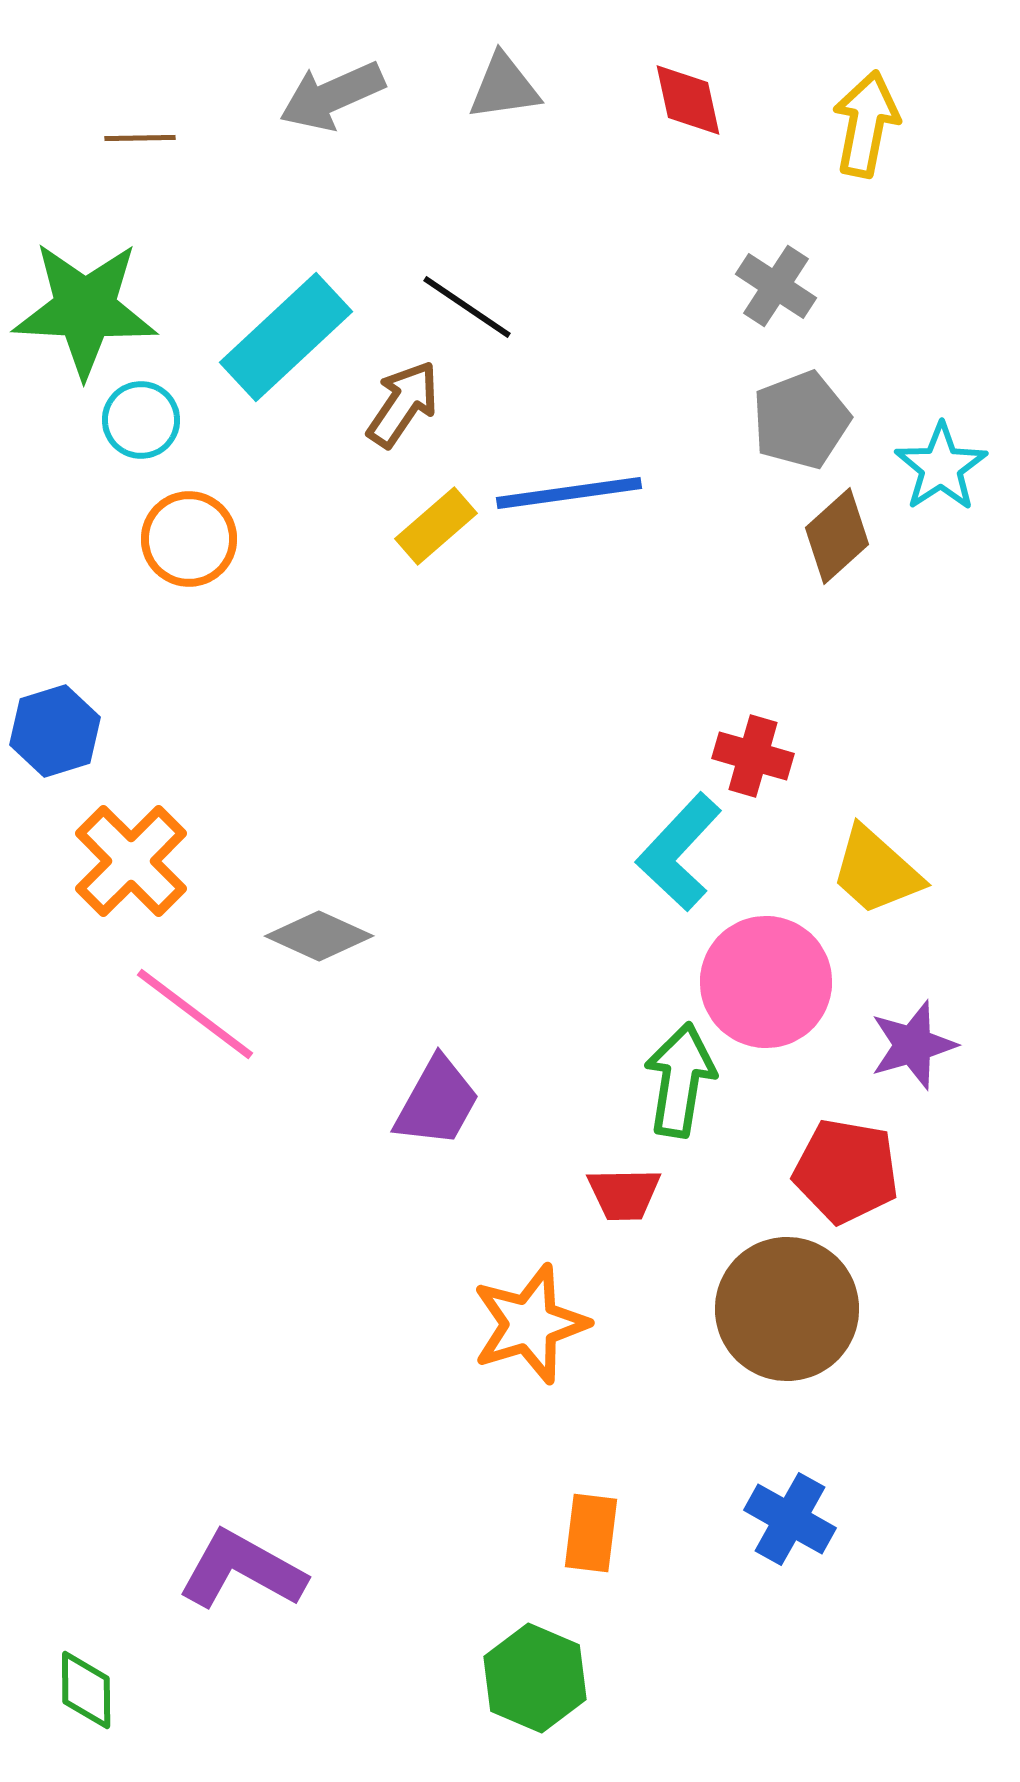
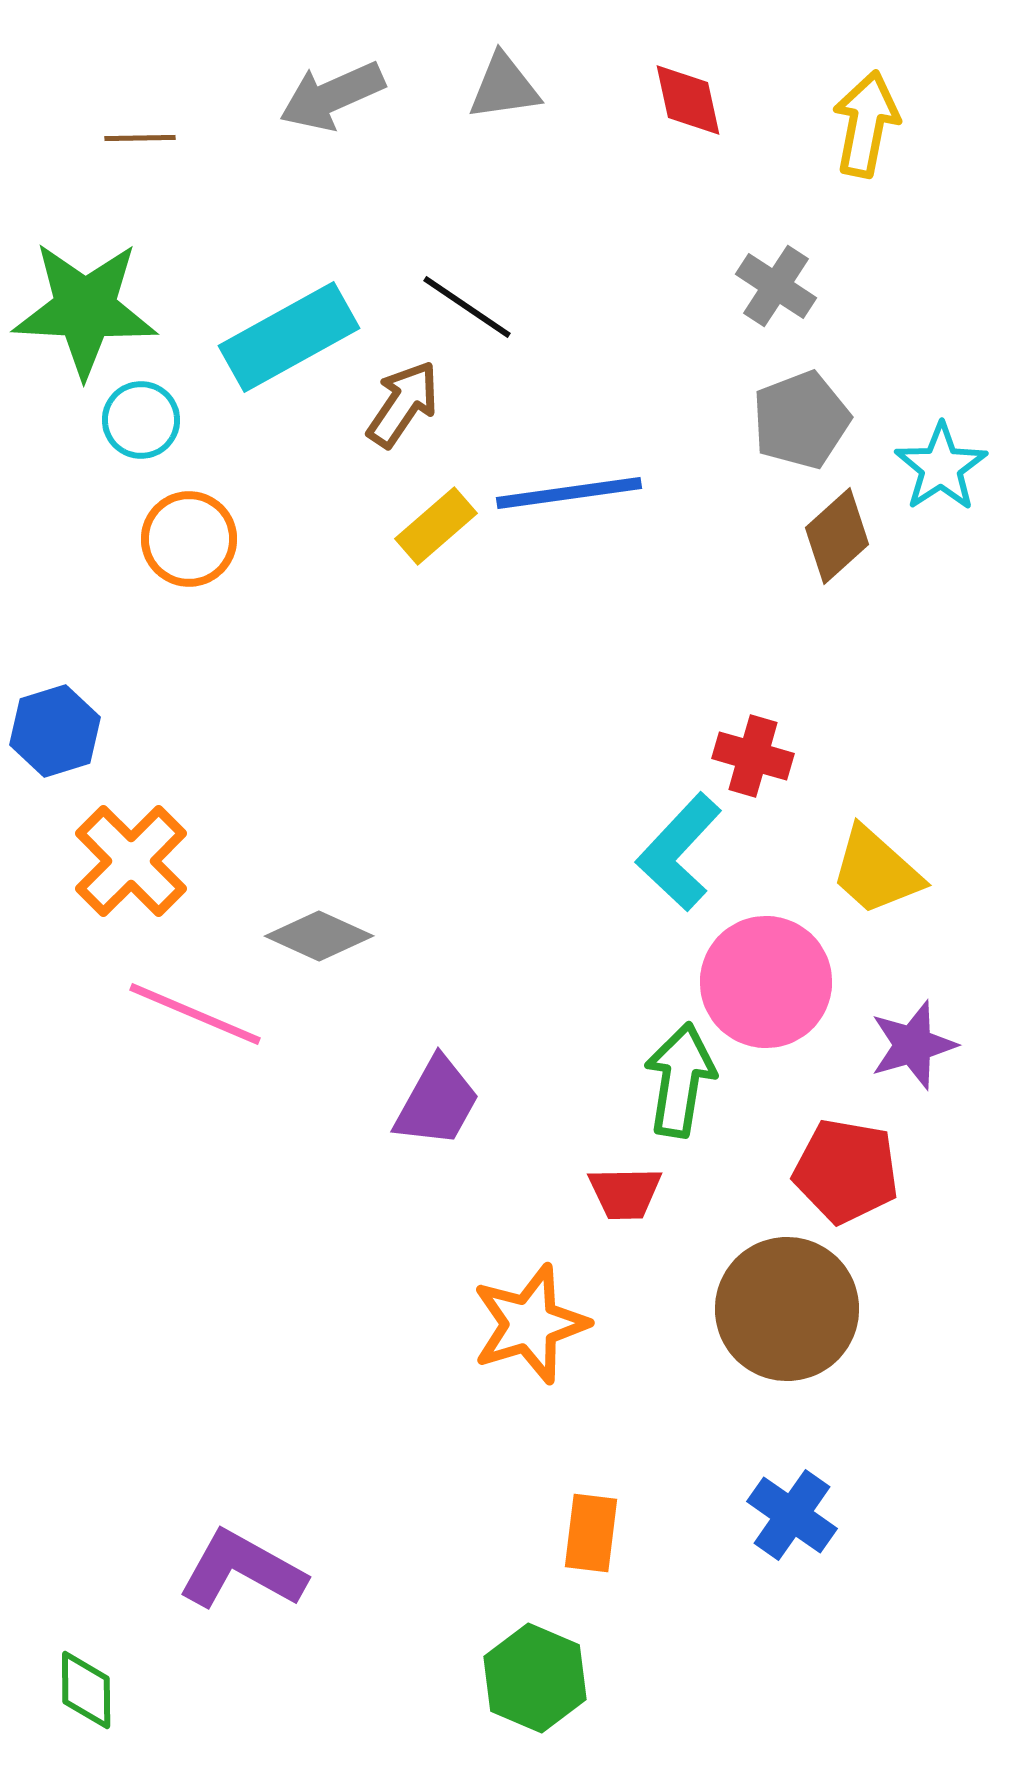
cyan rectangle: moved 3 px right; rotated 14 degrees clockwise
pink line: rotated 14 degrees counterclockwise
red trapezoid: moved 1 px right, 1 px up
blue cross: moved 2 px right, 4 px up; rotated 6 degrees clockwise
